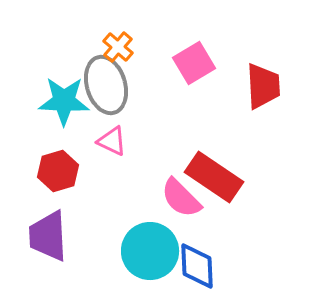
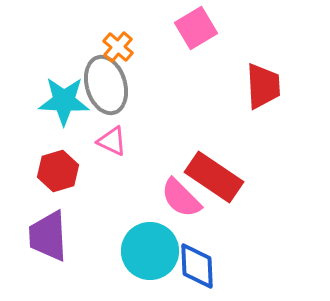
pink square: moved 2 px right, 35 px up
